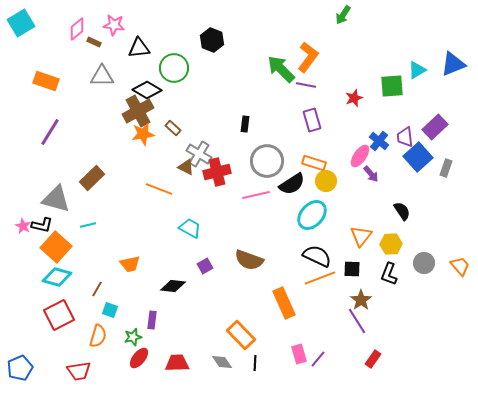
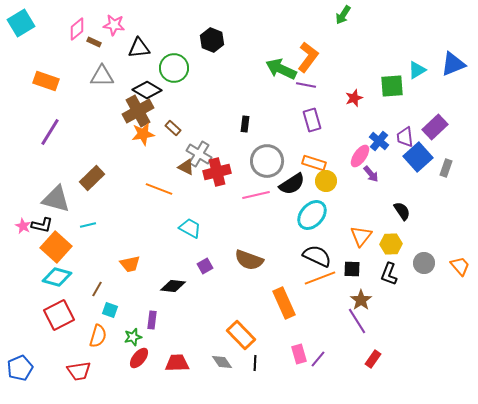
green arrow at (281, 69): rotated 20 degrees counterclockwise
